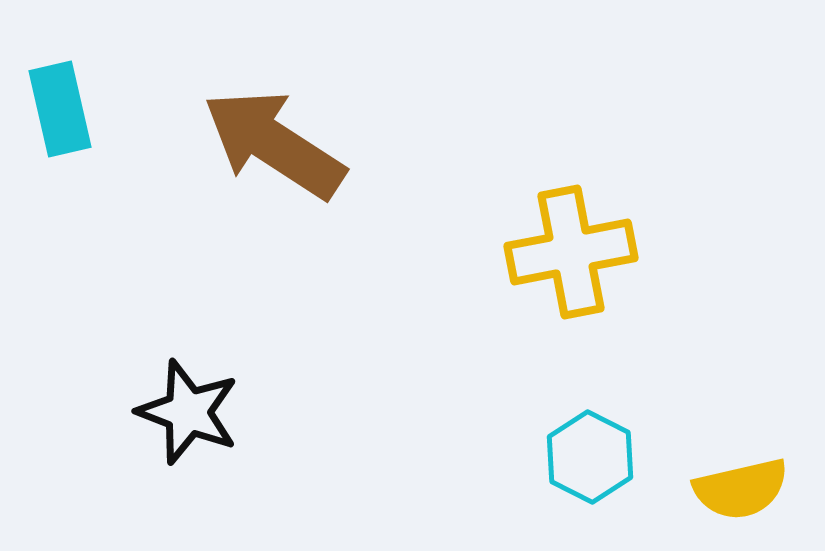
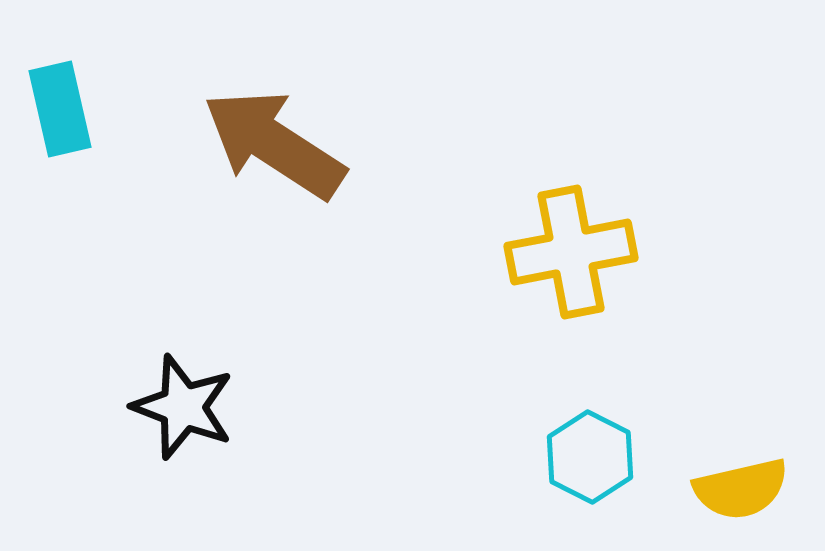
black star: moved 5 px left, 5 px up
